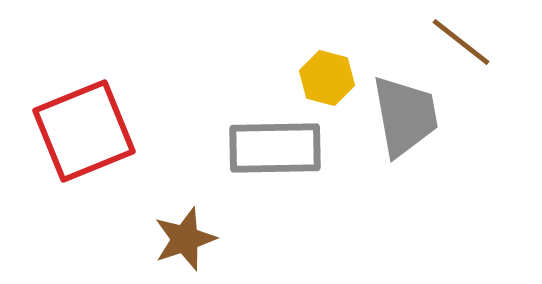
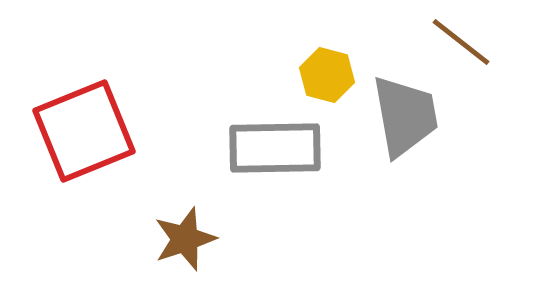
yellow hexagon: moved 3 px up
